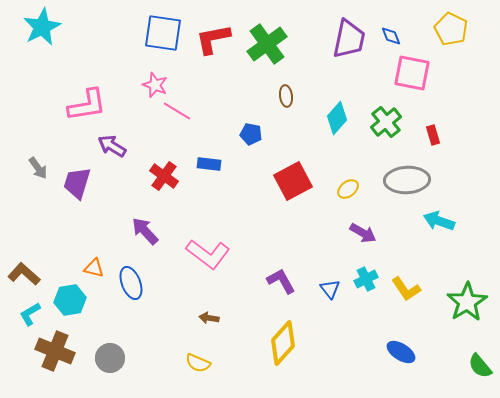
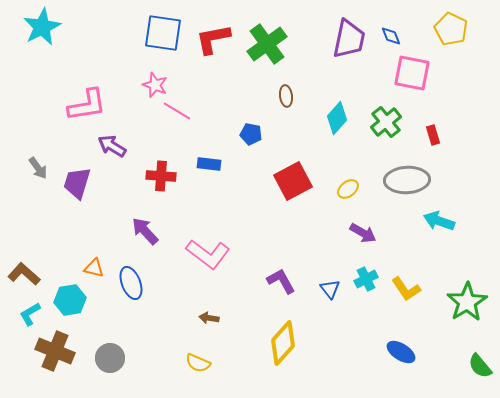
red cross at (164, 176): moved 3 px left; rotated 32 degrees counterclockwise
